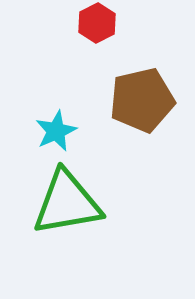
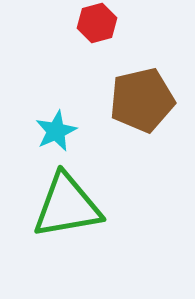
red hexagon: rotated 12 degrees clockwise
green triangle: moved 3 px down
